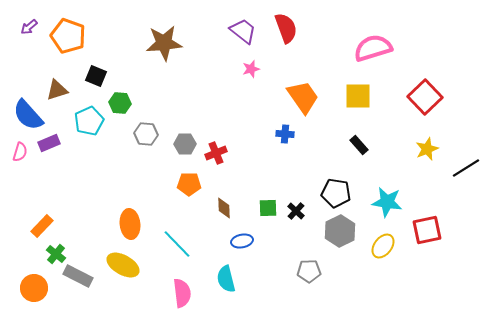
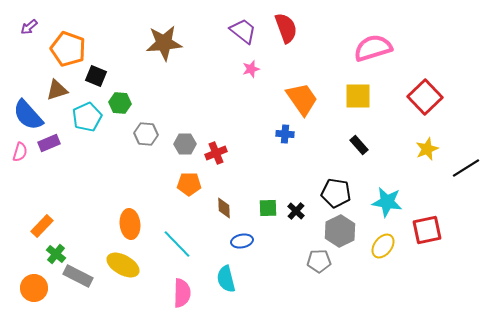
orange pentagon at (68, 36): moved 13 px down
orange trapezoid at (303, 97): moved 1 px left, 2 px down
cyan pentagon at (89, 121): moved 2 px left, 4 px up
gray pentagon at (309, 271): moved 10 px right, 10 px up
pink semicircle at (182, 293): rotated 8 degrees clockwise
